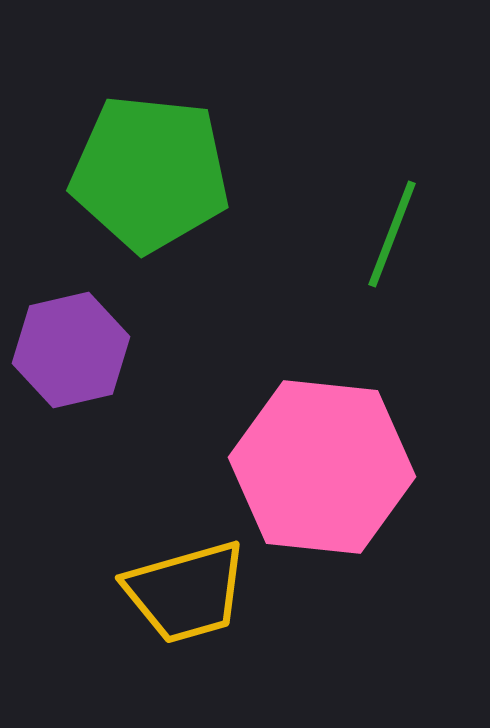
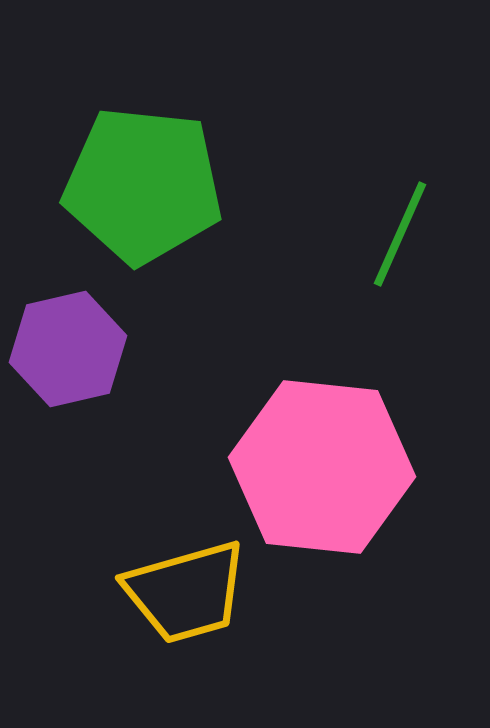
green pentagon: moved 7 px left, 12 px down
green line: moved 8 px right; rotated 3 degrees clockwise
purple hexagon: moved 3 px left, 1 px up
